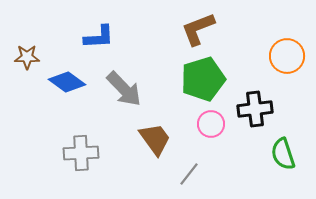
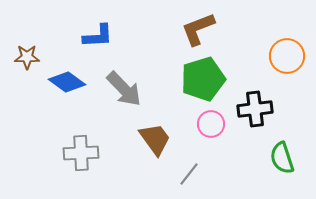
blue L-shape: moved 1 px left, 1 px up
green semicircle: moved 1 px left, 4 px down
